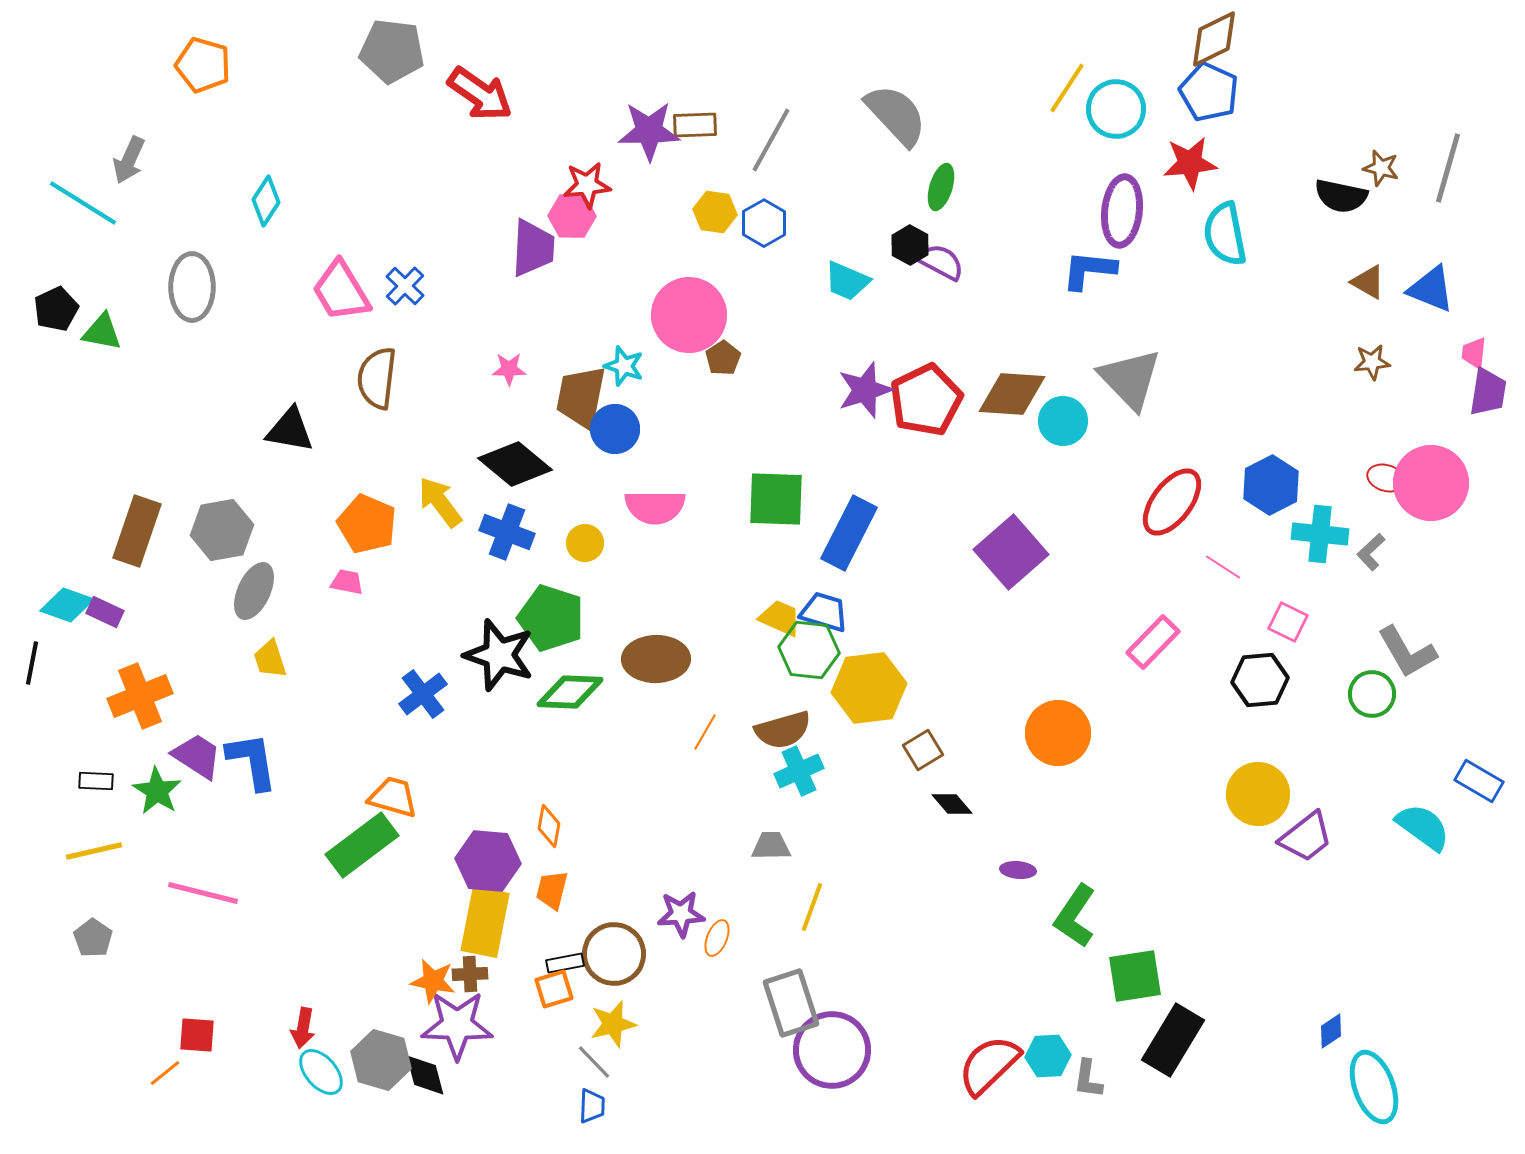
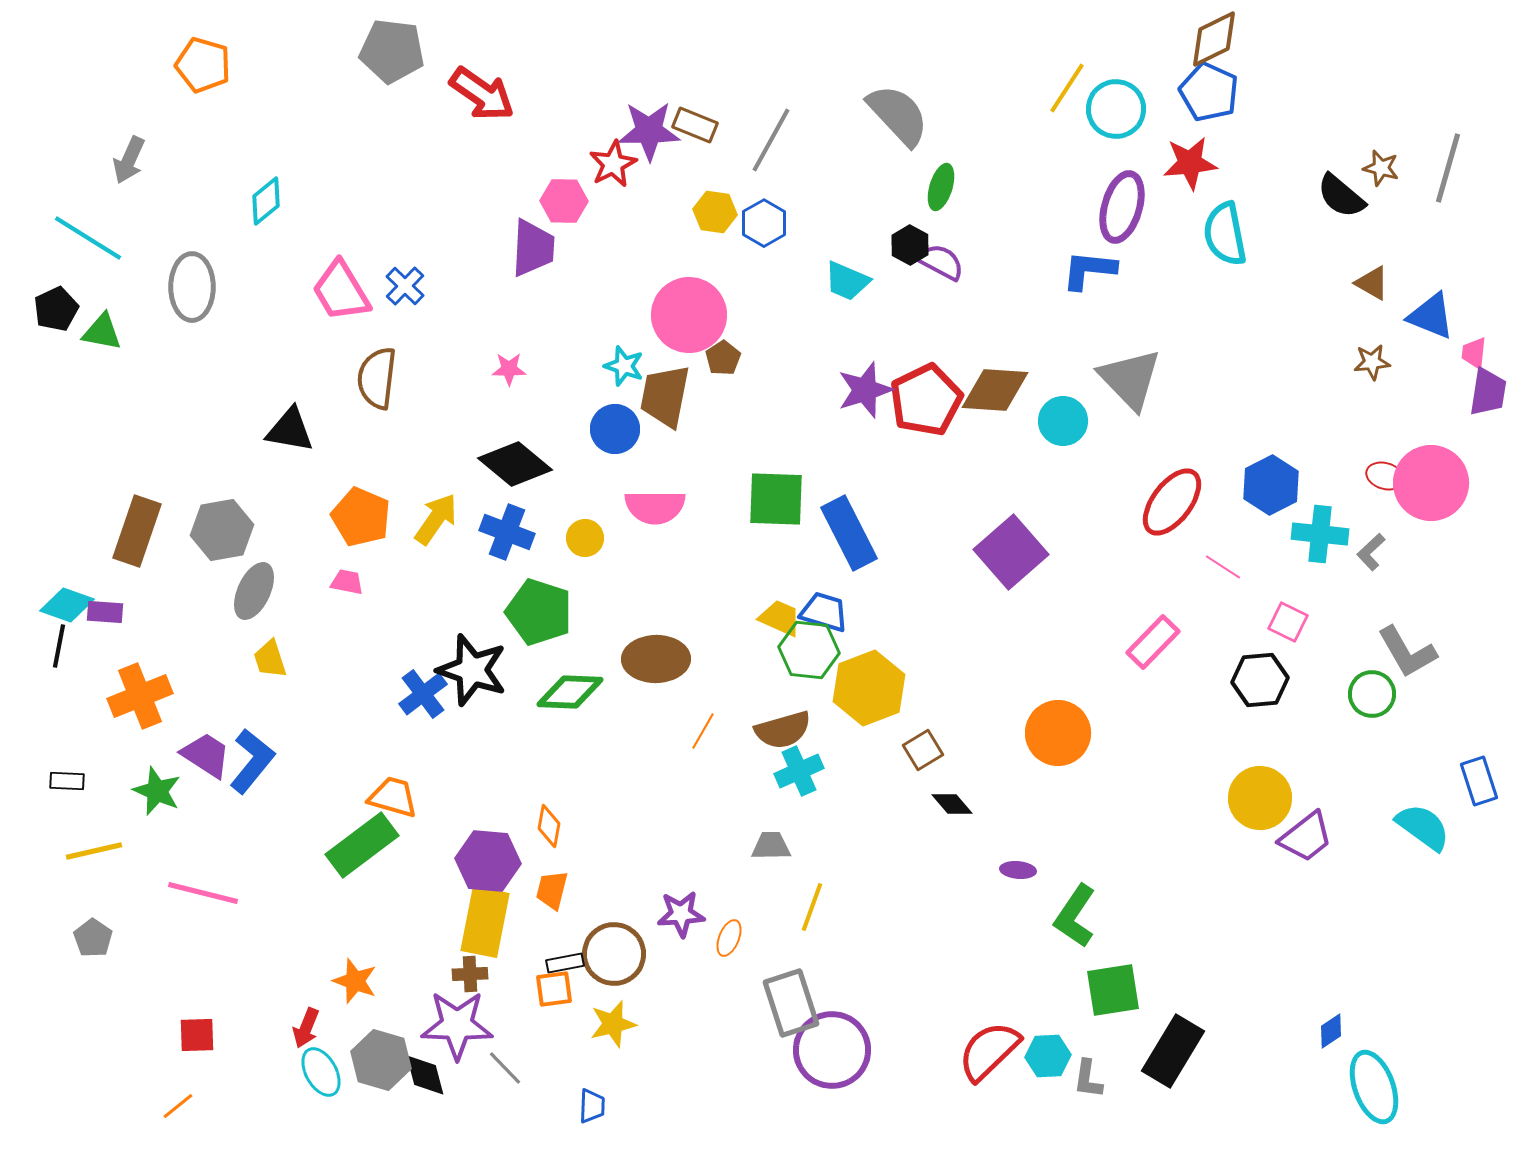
red arrow at (480, 94): moved 2 px right
gray semicircle at (896, 115): moved 2 px right
brown rectangle at (695, 125): rotated 24 degrees clockwise
red star at (587, 185): moved 26 px right, 21 px up; rotated 21 degrees counterclockwise
black semicircle at (1341, 196): rotated 28 degrees clockwise
cyan diamond at (266, 201): rotated 18 degrees clockwise
cyan line at (83, 203): moved 5 px right, 35 px down
purple ellipse at (1122, 211): moved 4 px up; rotated 10 degrees clockwise
pink hexagon at (572, 216): moved 8 px left, 15 px up
brown triangle at (1368, 282): moved 4 px right, 1 px down
blue triangle at (1431, 289): moved 27 px down
brown diamond at (1012, 394): moved 17 px left, 4 px up
brown trapezoid at (581, 397): moved 84 px right, 1 px up
red ellipse at (1386, 478): moved 1 px left, 2 px up
yellow arrow at (440, 502): moved 4 px left, 17 px down; rotated 72 degrees clockwise
orange pentagon at (367, 524): moved 6 px left, 7 px up
blue rectangle at (849, 533): rotated 54 degrees counterclockwise
yellow circle at (585, 543): moved 5 px up
purple rectangle at (105, 612): rotated 21 degrees counterclockwise
green pentagon at (551, 618): moved 12 px left, 6 px up
black star at (499, 655): moved 27 px left, 15 px down
black line at (32, 663): moved 27 px right, 17 px up
yellow hexagon at (869, 688): rotated 14 degrees counterclockwise
orange line at (705, 732): moved 2 px left, 1 px up
purple trapezoid at (197, 756): moved 9 px right, 1 px up
blue L-shape at (252, 761): rotated 48 degrees clockwise
black rectangle at (96, 781): moved 29 px left
blue rectangle at (1479, 781): rotated 42 degrees clockwise
green star at (157, 791): rotated 9 degrees counterclockwise
yellow circle at (1258, 794): moved 2 px right, 4 px down
orange ellipse at (717, 938): moved 12 px right
green square at (1135, 976): moved 22 px left, 14 px down
orange star at (433, 981): moved 78 px left; rotated 9 degrees clockwise
orange square at (554, 989): rotated 9 degrees clockwise
red arrow at (303, 1028): moved 3 px right; rotated 12 degrees clockwise
red square at (197, 1035): rotated 6 degrees counterclockwise
black rectangle at (1173, 1040): moved 11 px down
gray line at (594, 1062): moved 89 px left, 6 px down
red semicircle at (989, 1065): moved 14 px up
cyan ellipse at (321, 1072): rotated 12 degrees clockwise
orange line at (165, 1073): moved 13 px right, 33 px down
